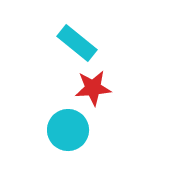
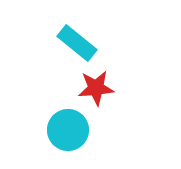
red star: moved 3 px right
